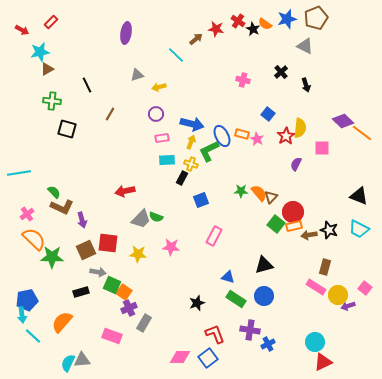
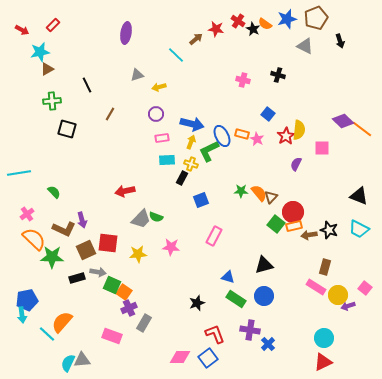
red rectangle at (51, 22): moved 2 px right, 3 px down
black cross at (281, 72): moved 3 px left, 3 px down; rotated 32 degrees counterclockwise
black arrow at (306, 85): moved 34 px right, 44 px up
green cross at (52, 101): rotated 12 degrees counterclockwise
yellow semicircle at (300, 128): moved 1 px left, 2 px down
orange line at (362, 133): moved 4 px up
brown L-shape at (62, 207): moved 2 px right, 22 px down
yellow star at (138, 254): rotated 12 degrees counterclockwise
black rectangle at (81, 292): moved 4 px left, 14 px up
cyan line at (33, 336): moved 14 px right, 2 px up
cyan circle at (315, 342): moved 9 px right, 4 px up
blue cross at (268, 344): rotated 16 degrees counterclockwise
